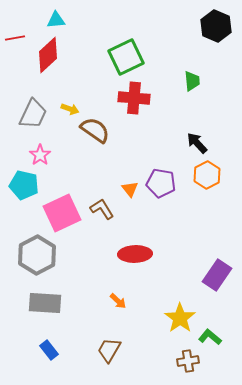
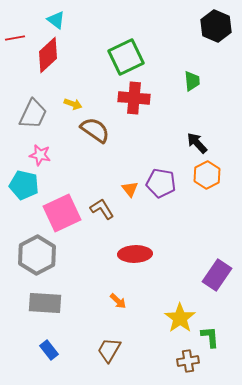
cyan triangle: rotated 42 degrees clockwise
yellow arrow: moved 3 px right, 5 px up
pink star: rotated 25 degrees counterclockwise
green L-shape: rotated 45 degrees clockwise
